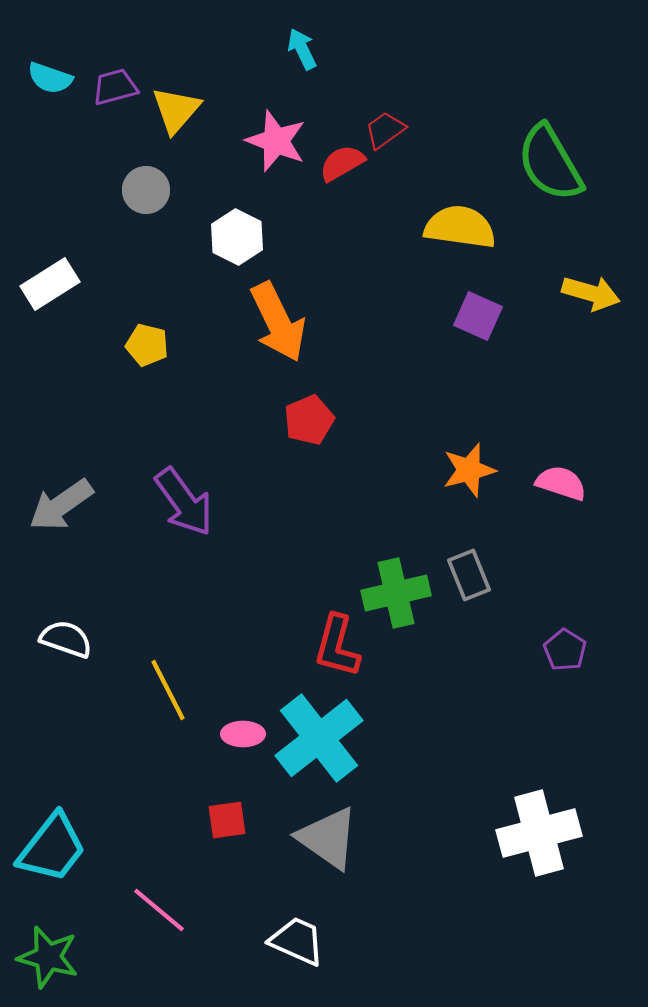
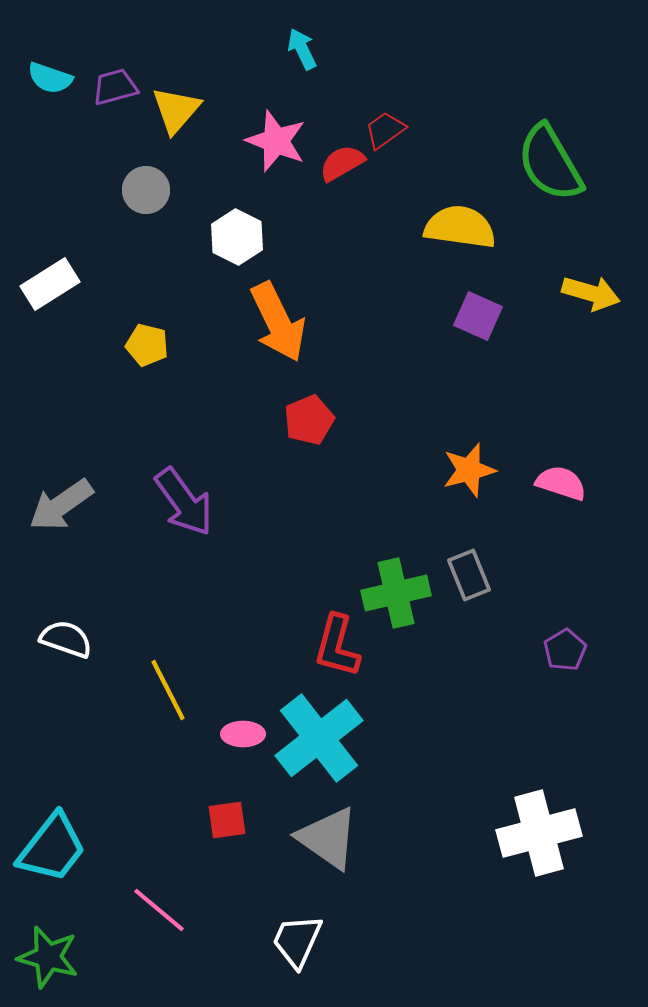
purple pentagon: rotated 9 degrees clockwise
white trapezoid: rotated 90 degrees counterclockwise
